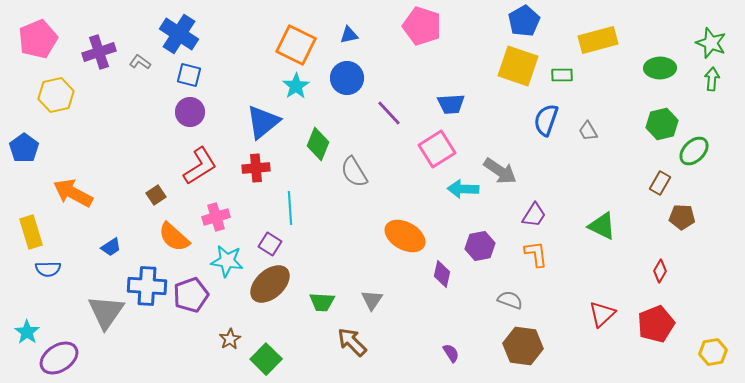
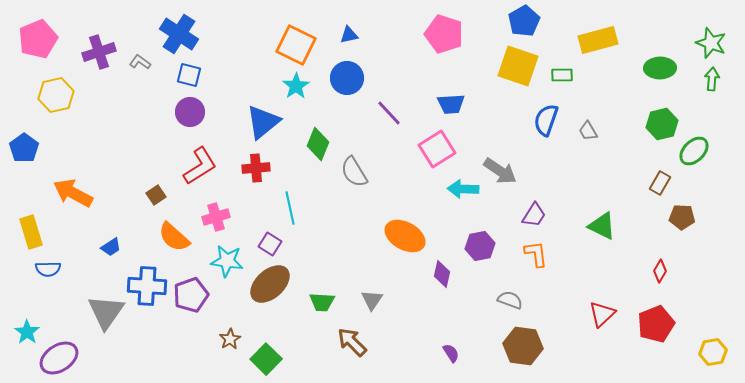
pink pentagon at (422, 26): moved 22 px right, 8 px down
cyan line at (290, 208): rotated 8 degrees counterclockwise
